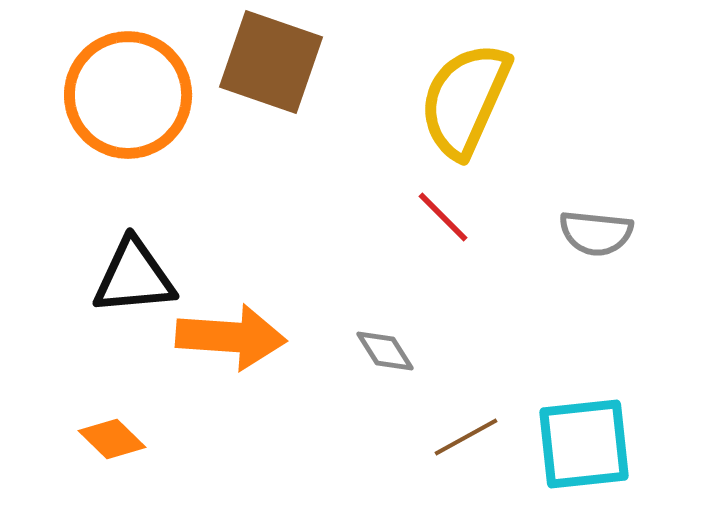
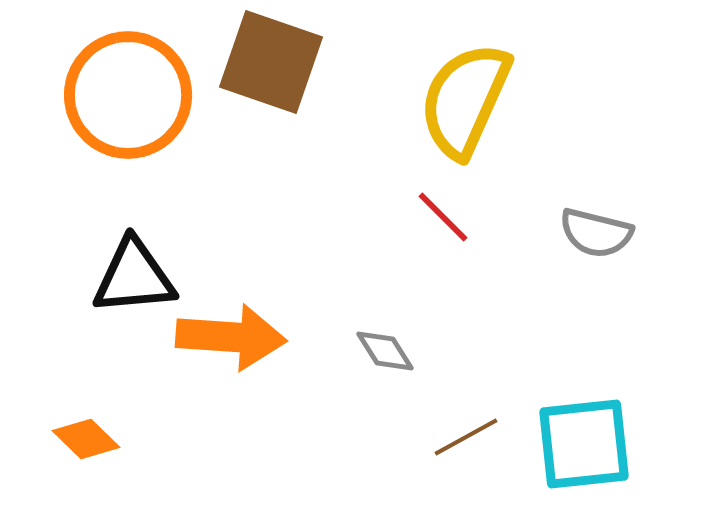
gray semicircle: rotated 8 degrees clockwise
orange diamond: moved 26 px left
